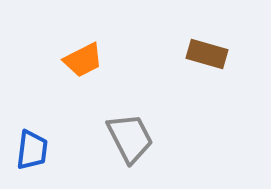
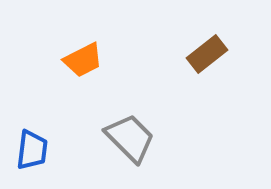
brown rectangle: rotated 54 degrees counterclockwise
gray trapezoid: rotated 18 degrees counterclockwise
